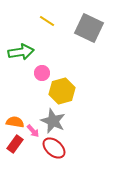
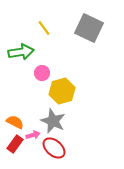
yellow line: moved 3 px left, 7 px down; rotated 21 degrees clockwise
orange semicircle: rotated 18 degrees clockwise
pink arrow: moved 4 px down; rotated 64 degrees counterclockwise
